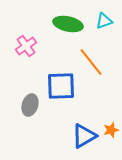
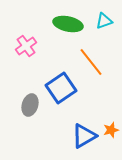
blue square: moved 2 px down; rotated 32 degrees counterclockwise
